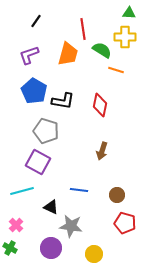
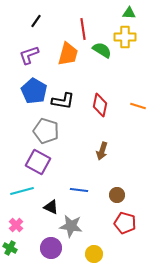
orange line: moved 22 px right, 36 px down
